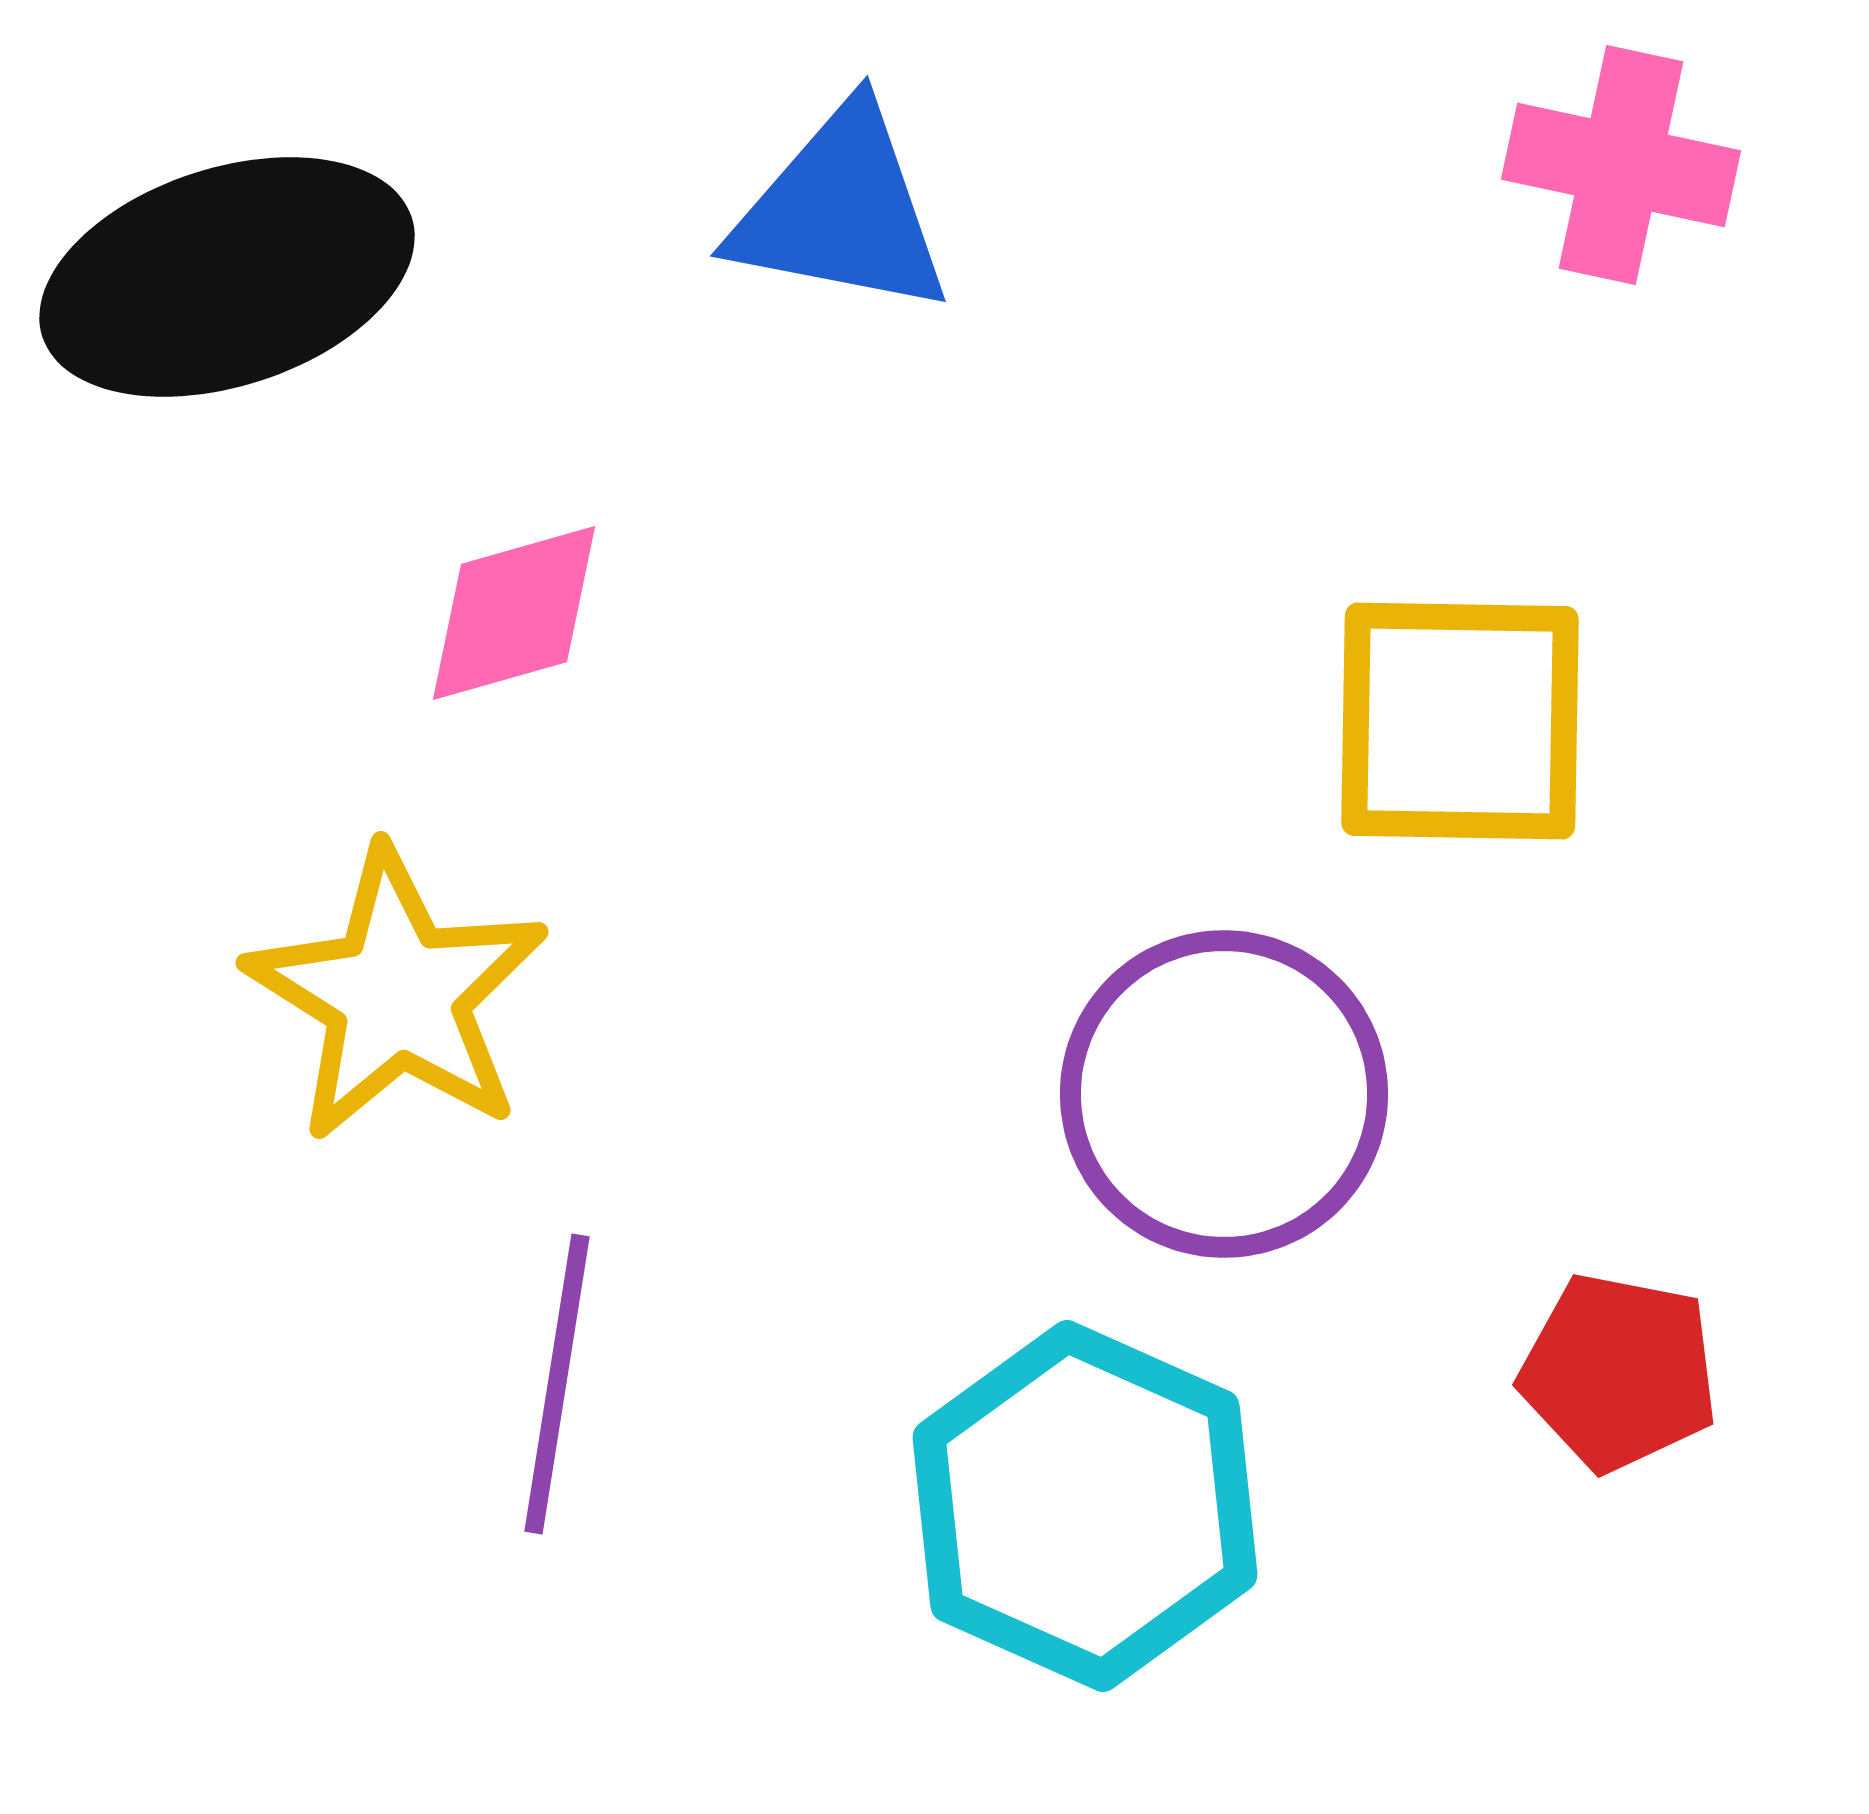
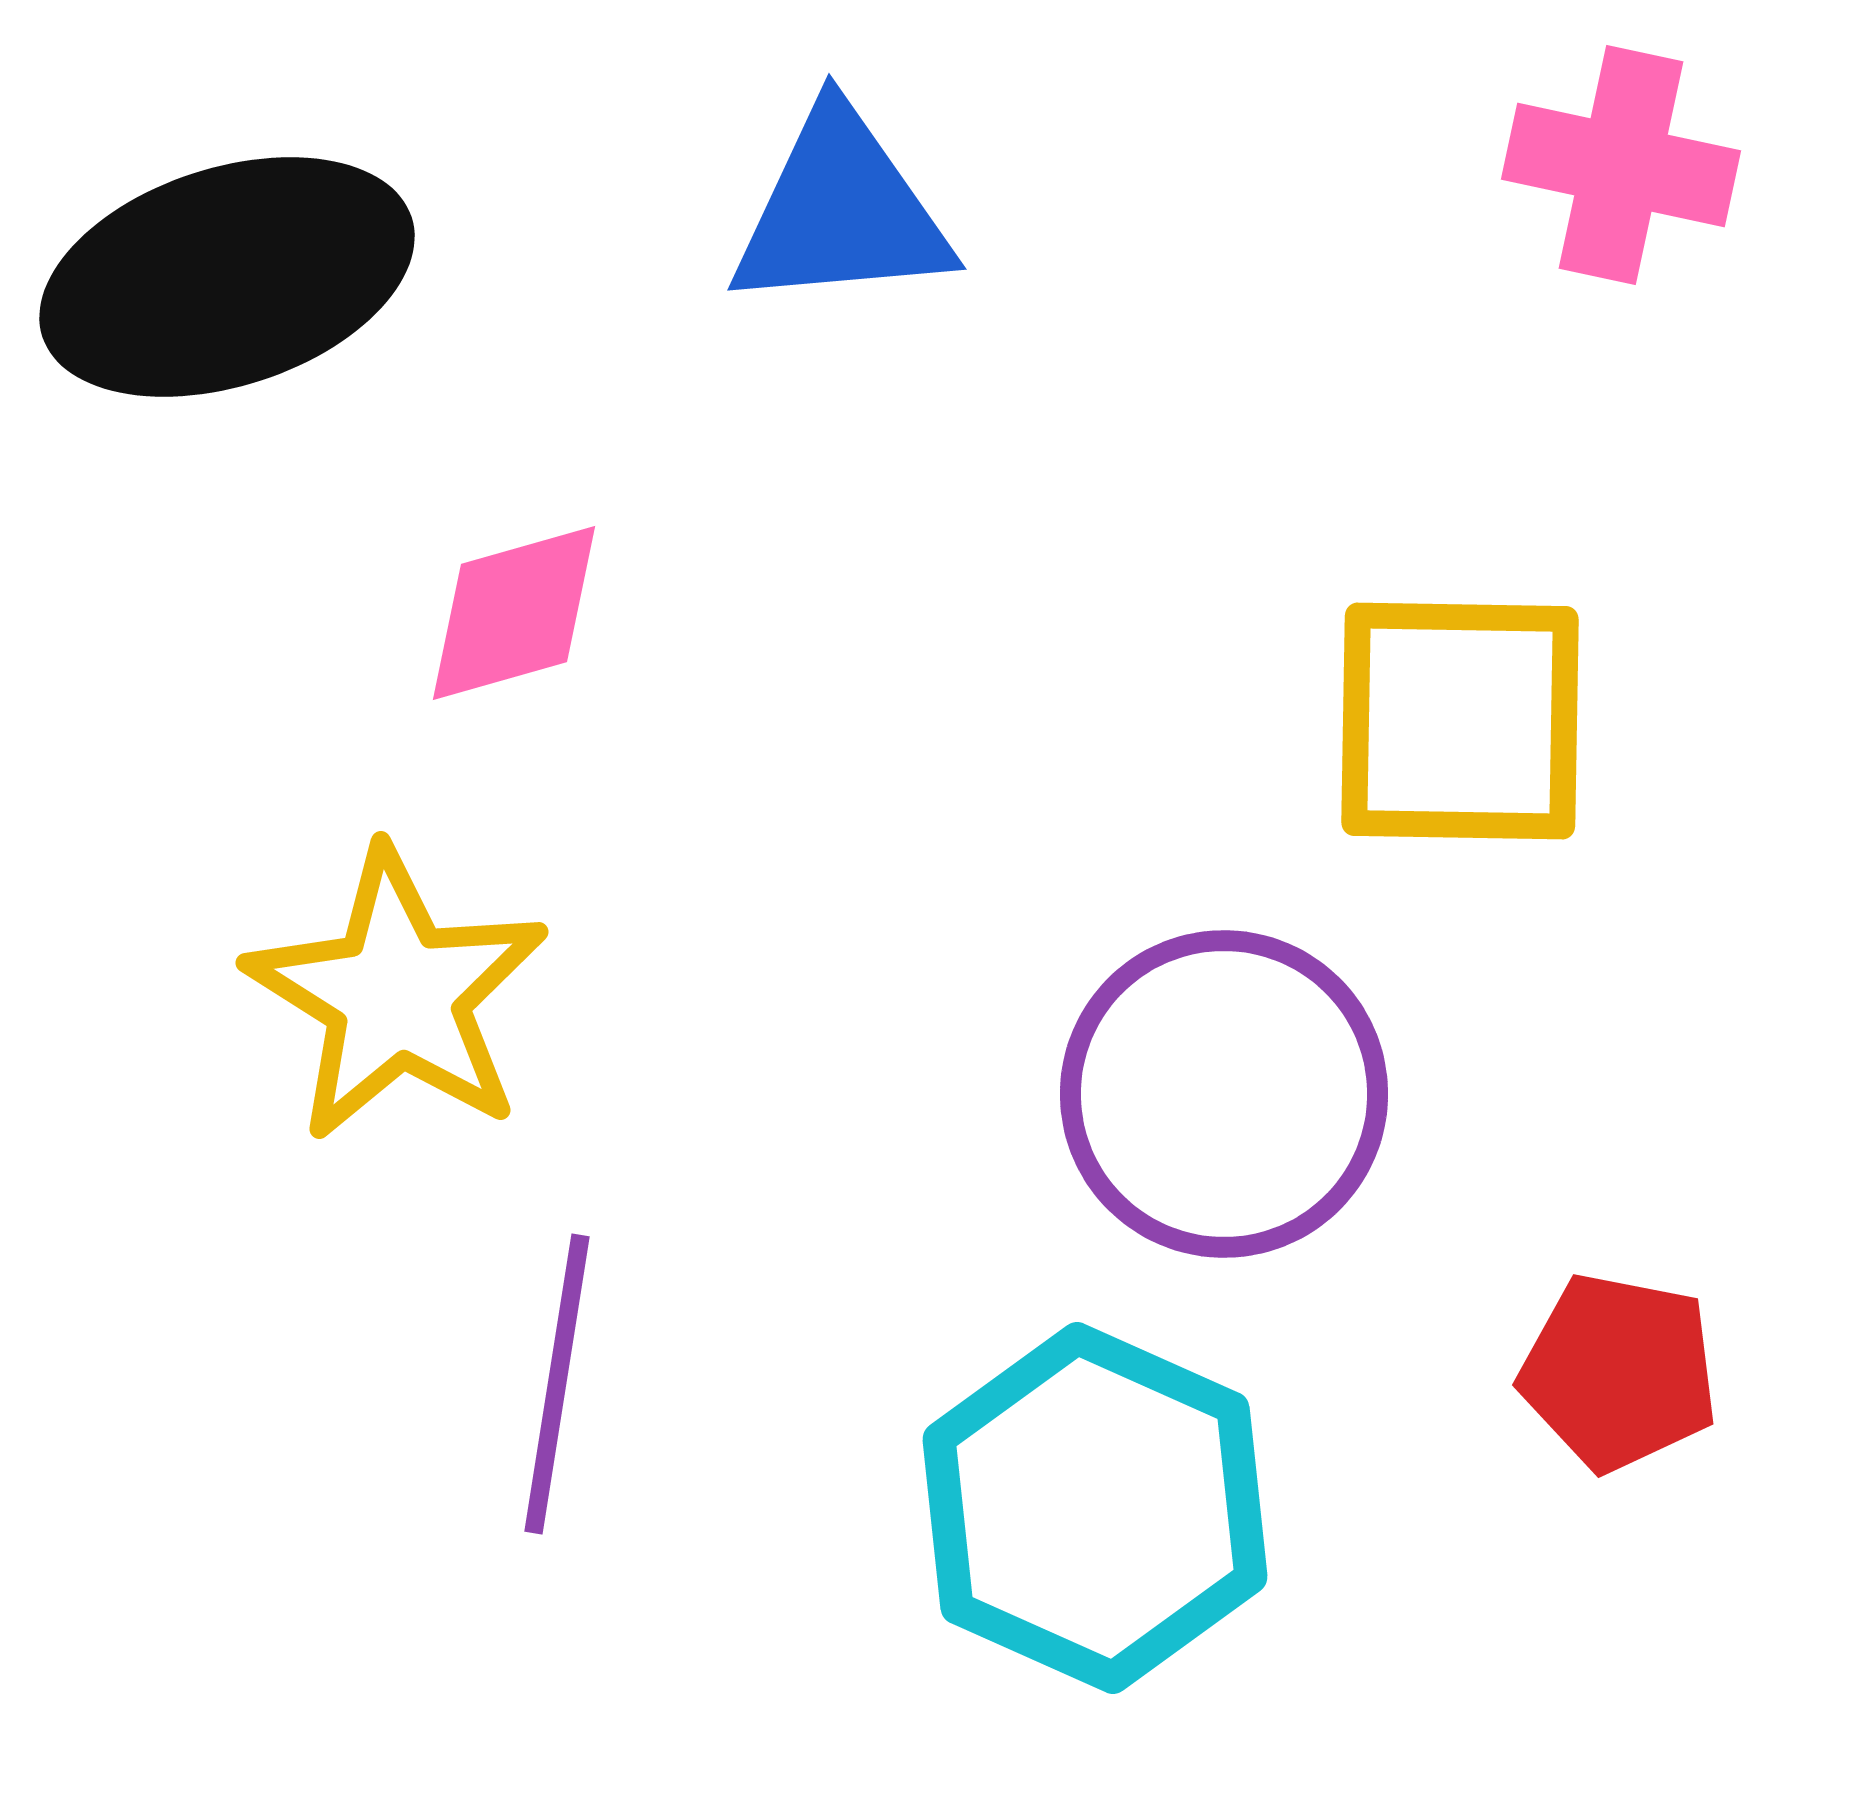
blue triangle: rotated 16 degrees counterclockwise
cyan hexagon: moved 10 px right, 2 px down
